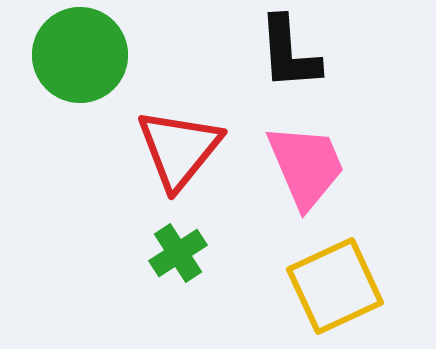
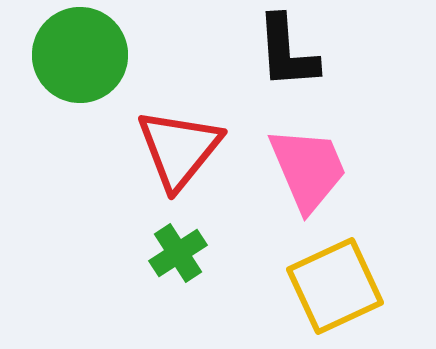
black L-shape: moved 2 px left, 1 px up
pink trapezoid: moved 2 px right, 3 px down
